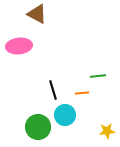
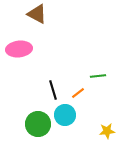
pink ellipse: moved 3 px down
orange line: moved 4 px left; rotated 32 degrees counterclockwise
green circle: moved 3 px up
